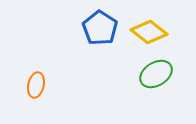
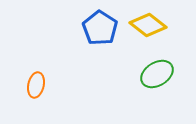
yellow diamond: moved 1 px left, 7 px up
green ellipse: moved 1 px right
